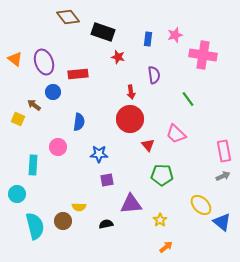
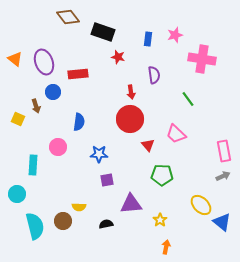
pink cross: moved 1 px left, 4 px down
brown arrow: moved 2 px right, 1 px down; rotated 144 degrees counterclockwise
orange arrow: rotated 40 degrees counterclockwise
